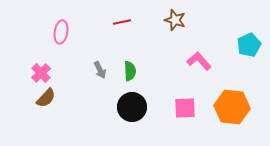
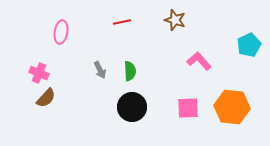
pink cross: moved 2 px left; rotated 24 degrees counterclockwise
pink square: moved 3 px right
